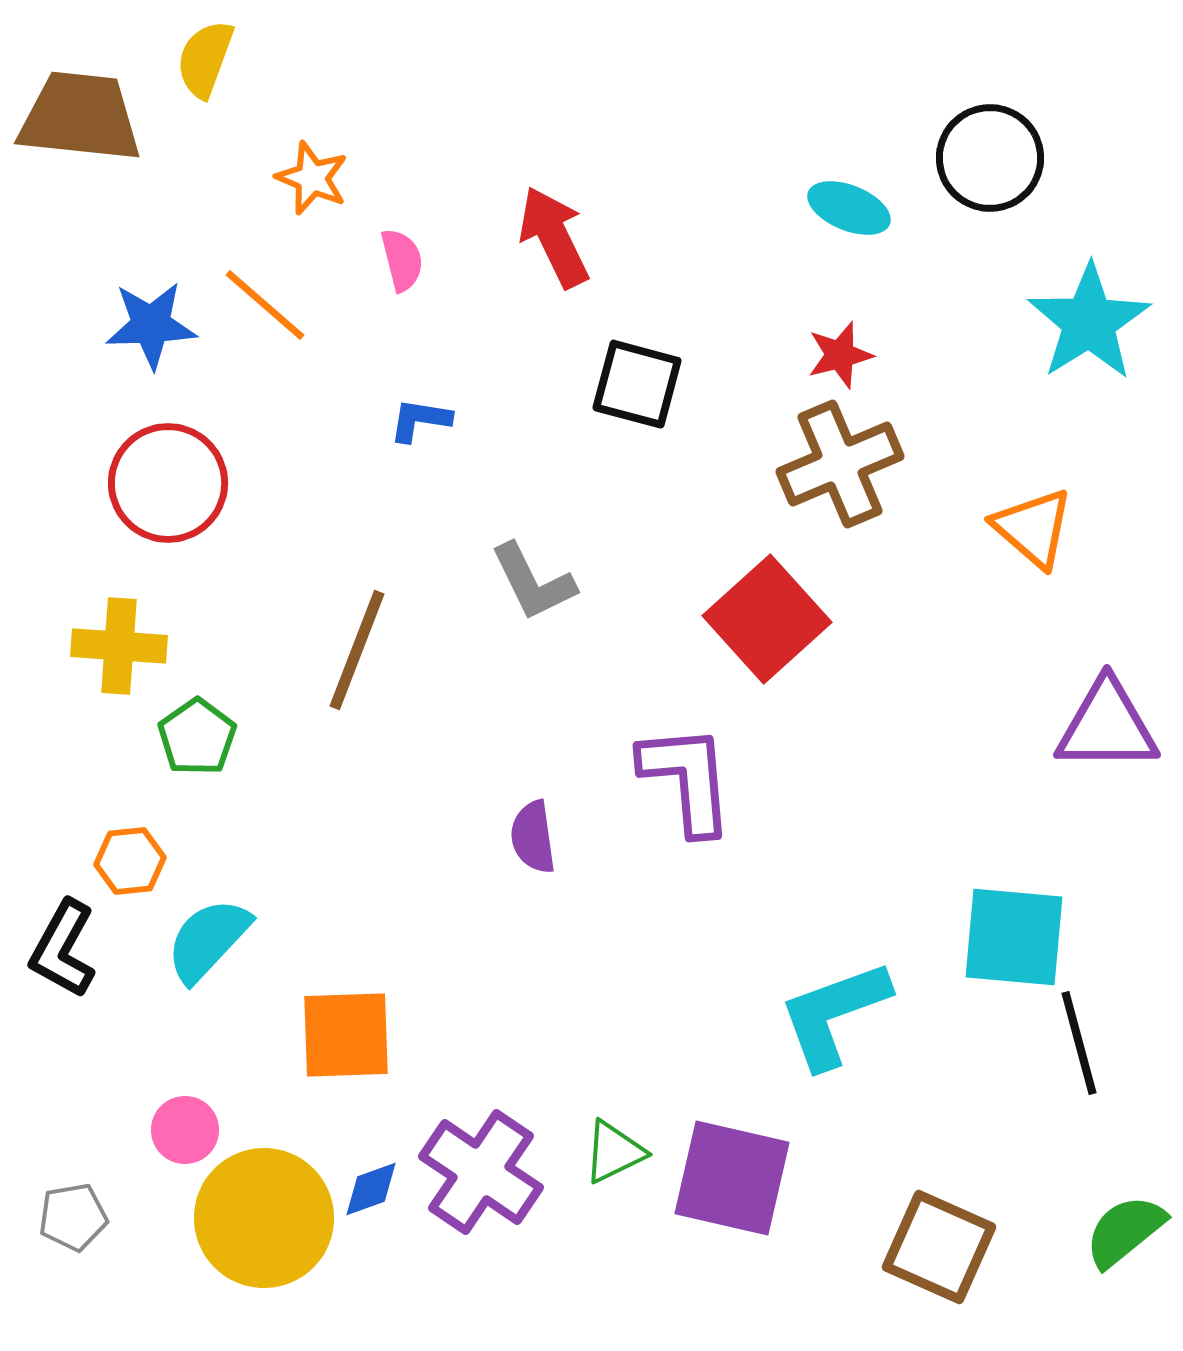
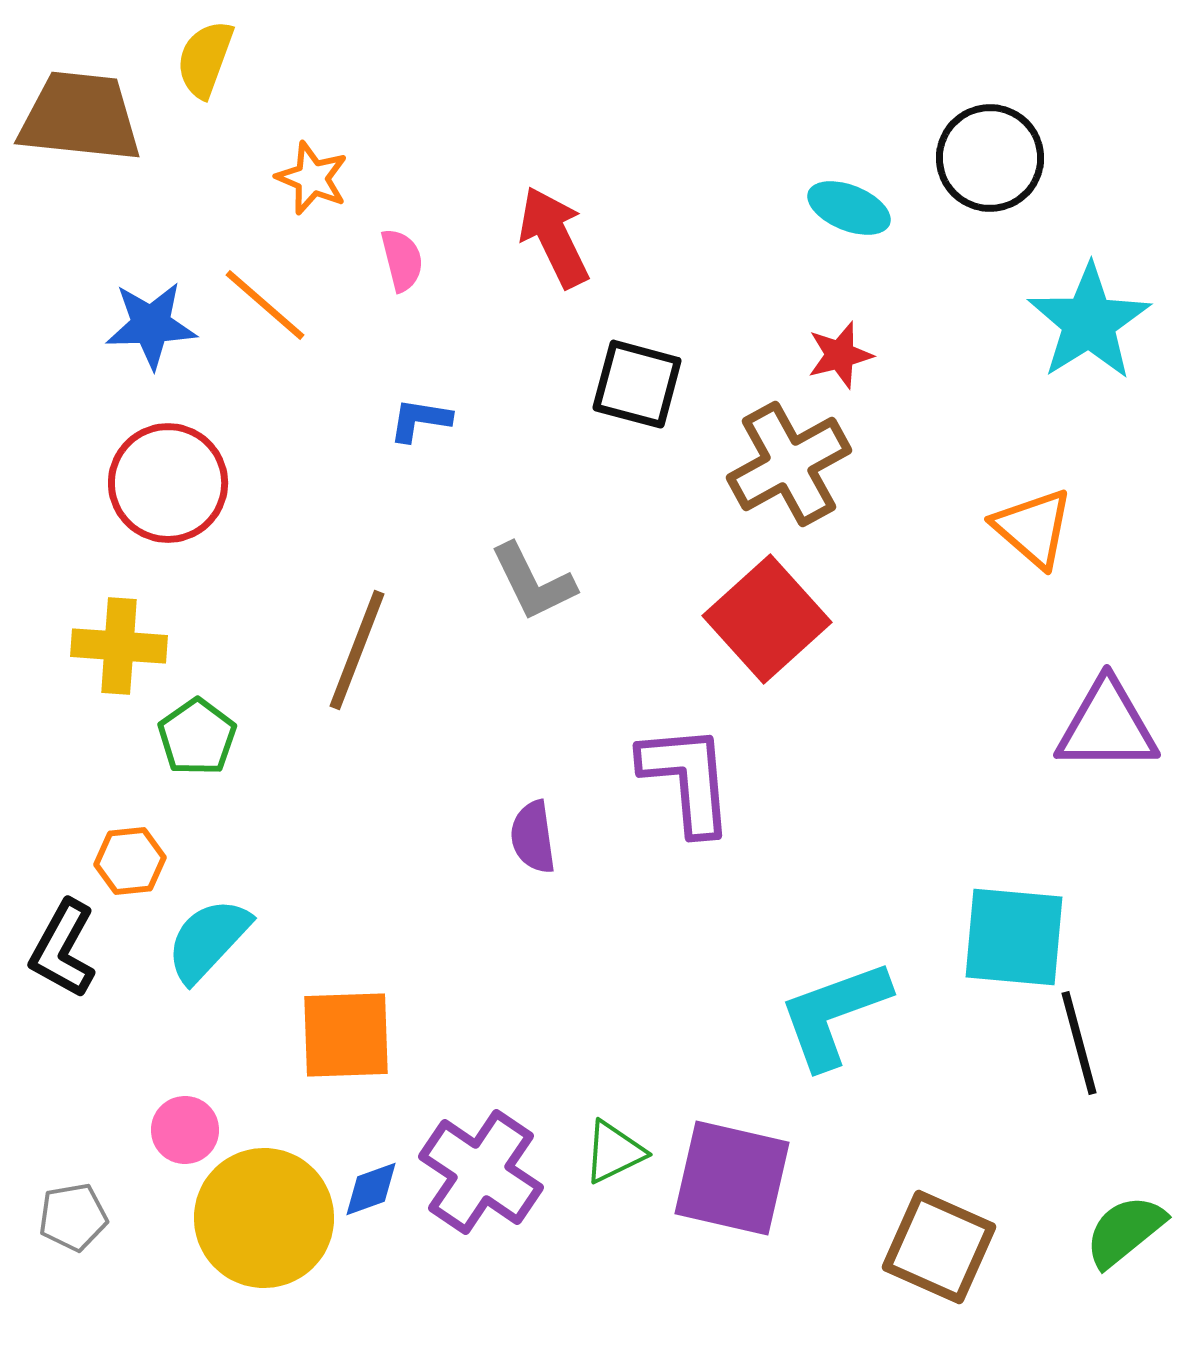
brown cross: moved 51 px left; rotated 6 degrees counterclockwise
